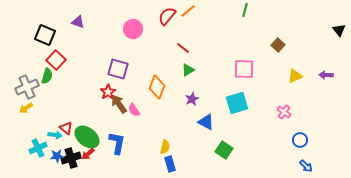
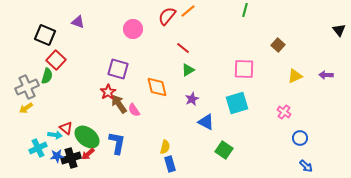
orange diamond: rotated 35 degrees counterclockwise
blue circle: moved 2 px up
